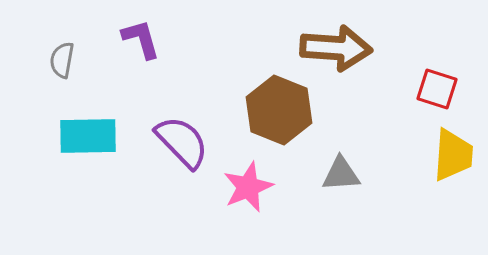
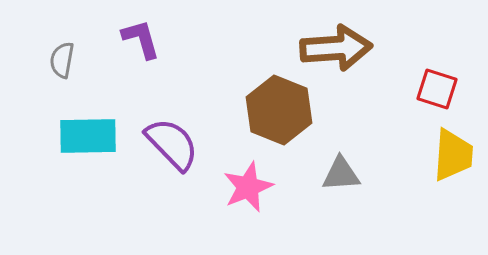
brown arrow: rotated 8 degrees counterclockwise
purple semicircle: moved 10 px left, 2 px down
